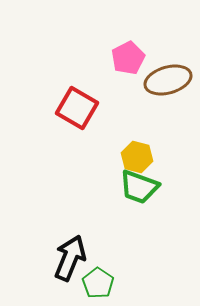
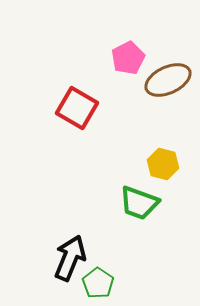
brown ellipse: rotated 9 degrees counterclockwise
yellow hexagon: moved 26 px right, 7 px down
green trapezoid: moved 16 px down
